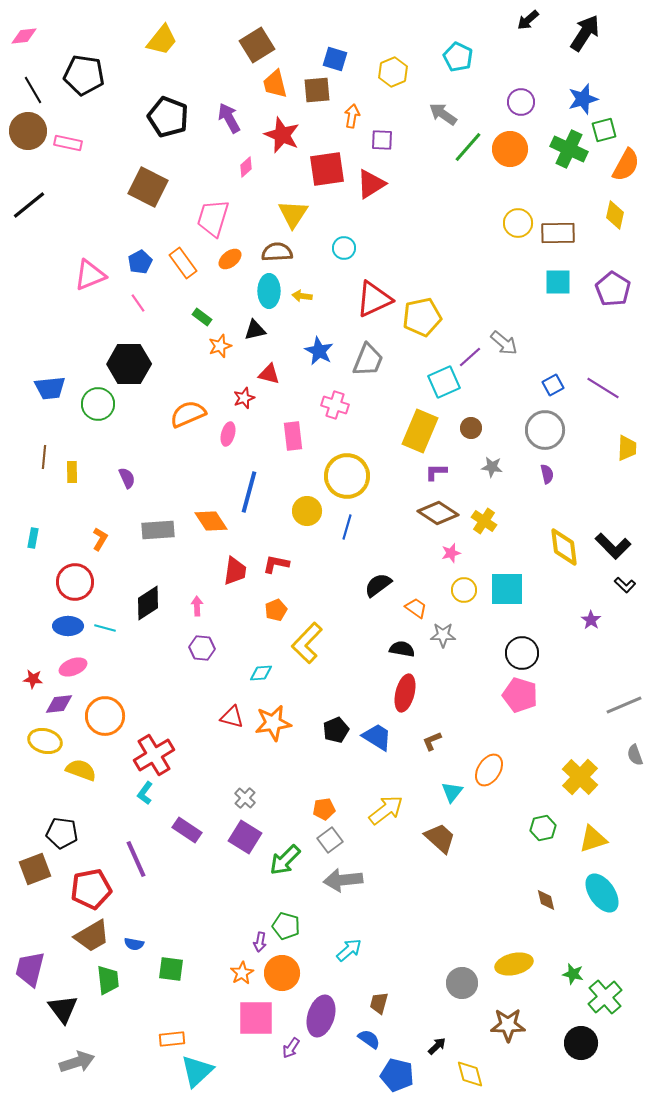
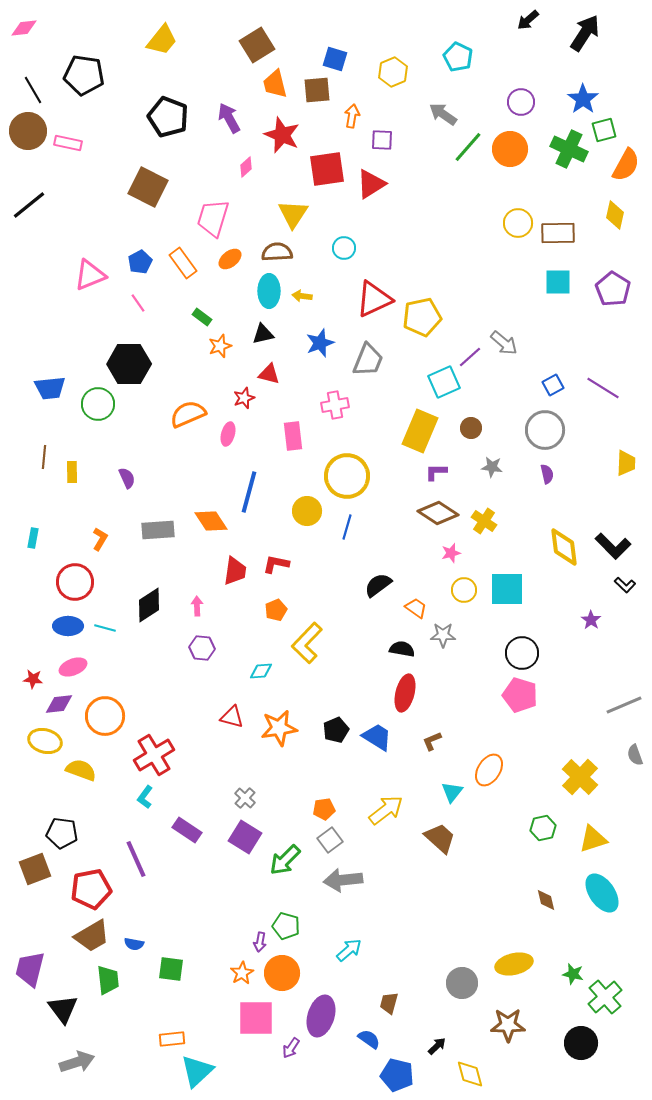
pink diamond at (24, 36): moved 8 px up
blue star at (583, 99): rotated 20 degrees counterclockwise
black triangle at (255, 330): moved 8 px right, 4 px down
blue star at (319, 351): moved 1 px right, 8 px up; rotated 24 degrees clockwise
pink cross at (335, 405): rotated 28 degrees counterclockwise
yellow trapezoid at (627, 448): moved 1 px left, 15 px down
black diamond at (148, 603): moved 1 px right, 2 px down
cyan diamond at (261, 673): moved 2 px up
orange star at (273, 723): moved 6 px right, 5 px down
cyan L-shape at (145, 793): moved 4 px down
brown trapezoid at (379, 1003): moved 10 px right
